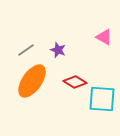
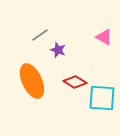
gray line: moved 14 px right, 15 px up
orange ellipse: rotated 60 degrees counterclockwise
cyan square: moved 1 px up
